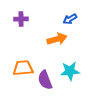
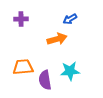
orange trapezoid: moved 1 px up
purple semicircle: rotated 12 degrees clockwise
